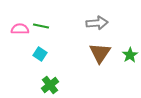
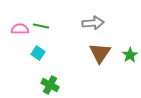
gray arrow: moved 4 px left
cyan square: moved 2 px left, 1 px up
green cross: rotated 24 degrees counterclockwise
